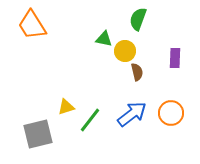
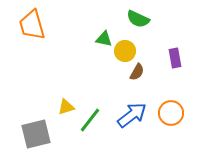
green semicircle: rotated 85 degrees counterclockwise
orange trapezoid: rotated 16 degrees clockwise
purple rectangle: rotated 12 degrees counterclockwise
brown semicircle: rotated 42 degrees clockwise
blue arrow: moved 1 px down
gray square: moved 2 px left
